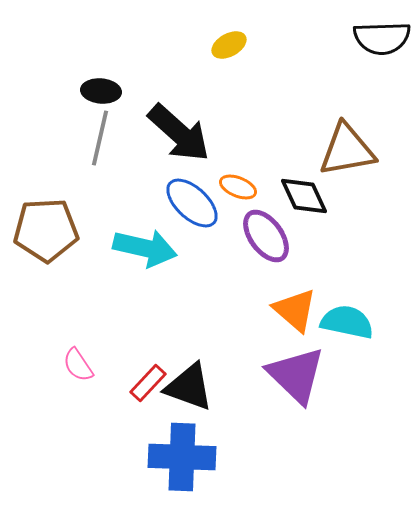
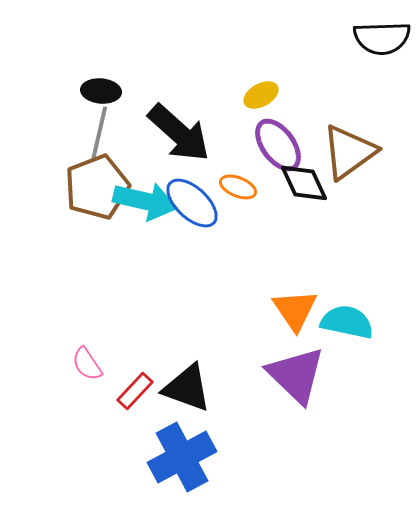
yellow ellipse: moved 32 px right, 50 px down
gray line: moved 1 px left, 4 px up
brown triangle: moved 2 px right, 2 px down; rotated 26 degrees counterclockwise
black diamond: moved 13 px up
brown pentagon: moved 51 px right, 43 px up; rotated 18 degrees counterclockwise
purple ellipse: moved 12 px right, 91 px up
cyan arrow: moved 47 px up
orange triangle: rotated 15 degrees clockwise
pink semicircle: moved 9 px right, 1 px up
red rectangle: moved 13 px left, 8 px down
black triangle: moved 2 px left, 1 px down
blue cross: rotated 30 degrees counterclockwise
